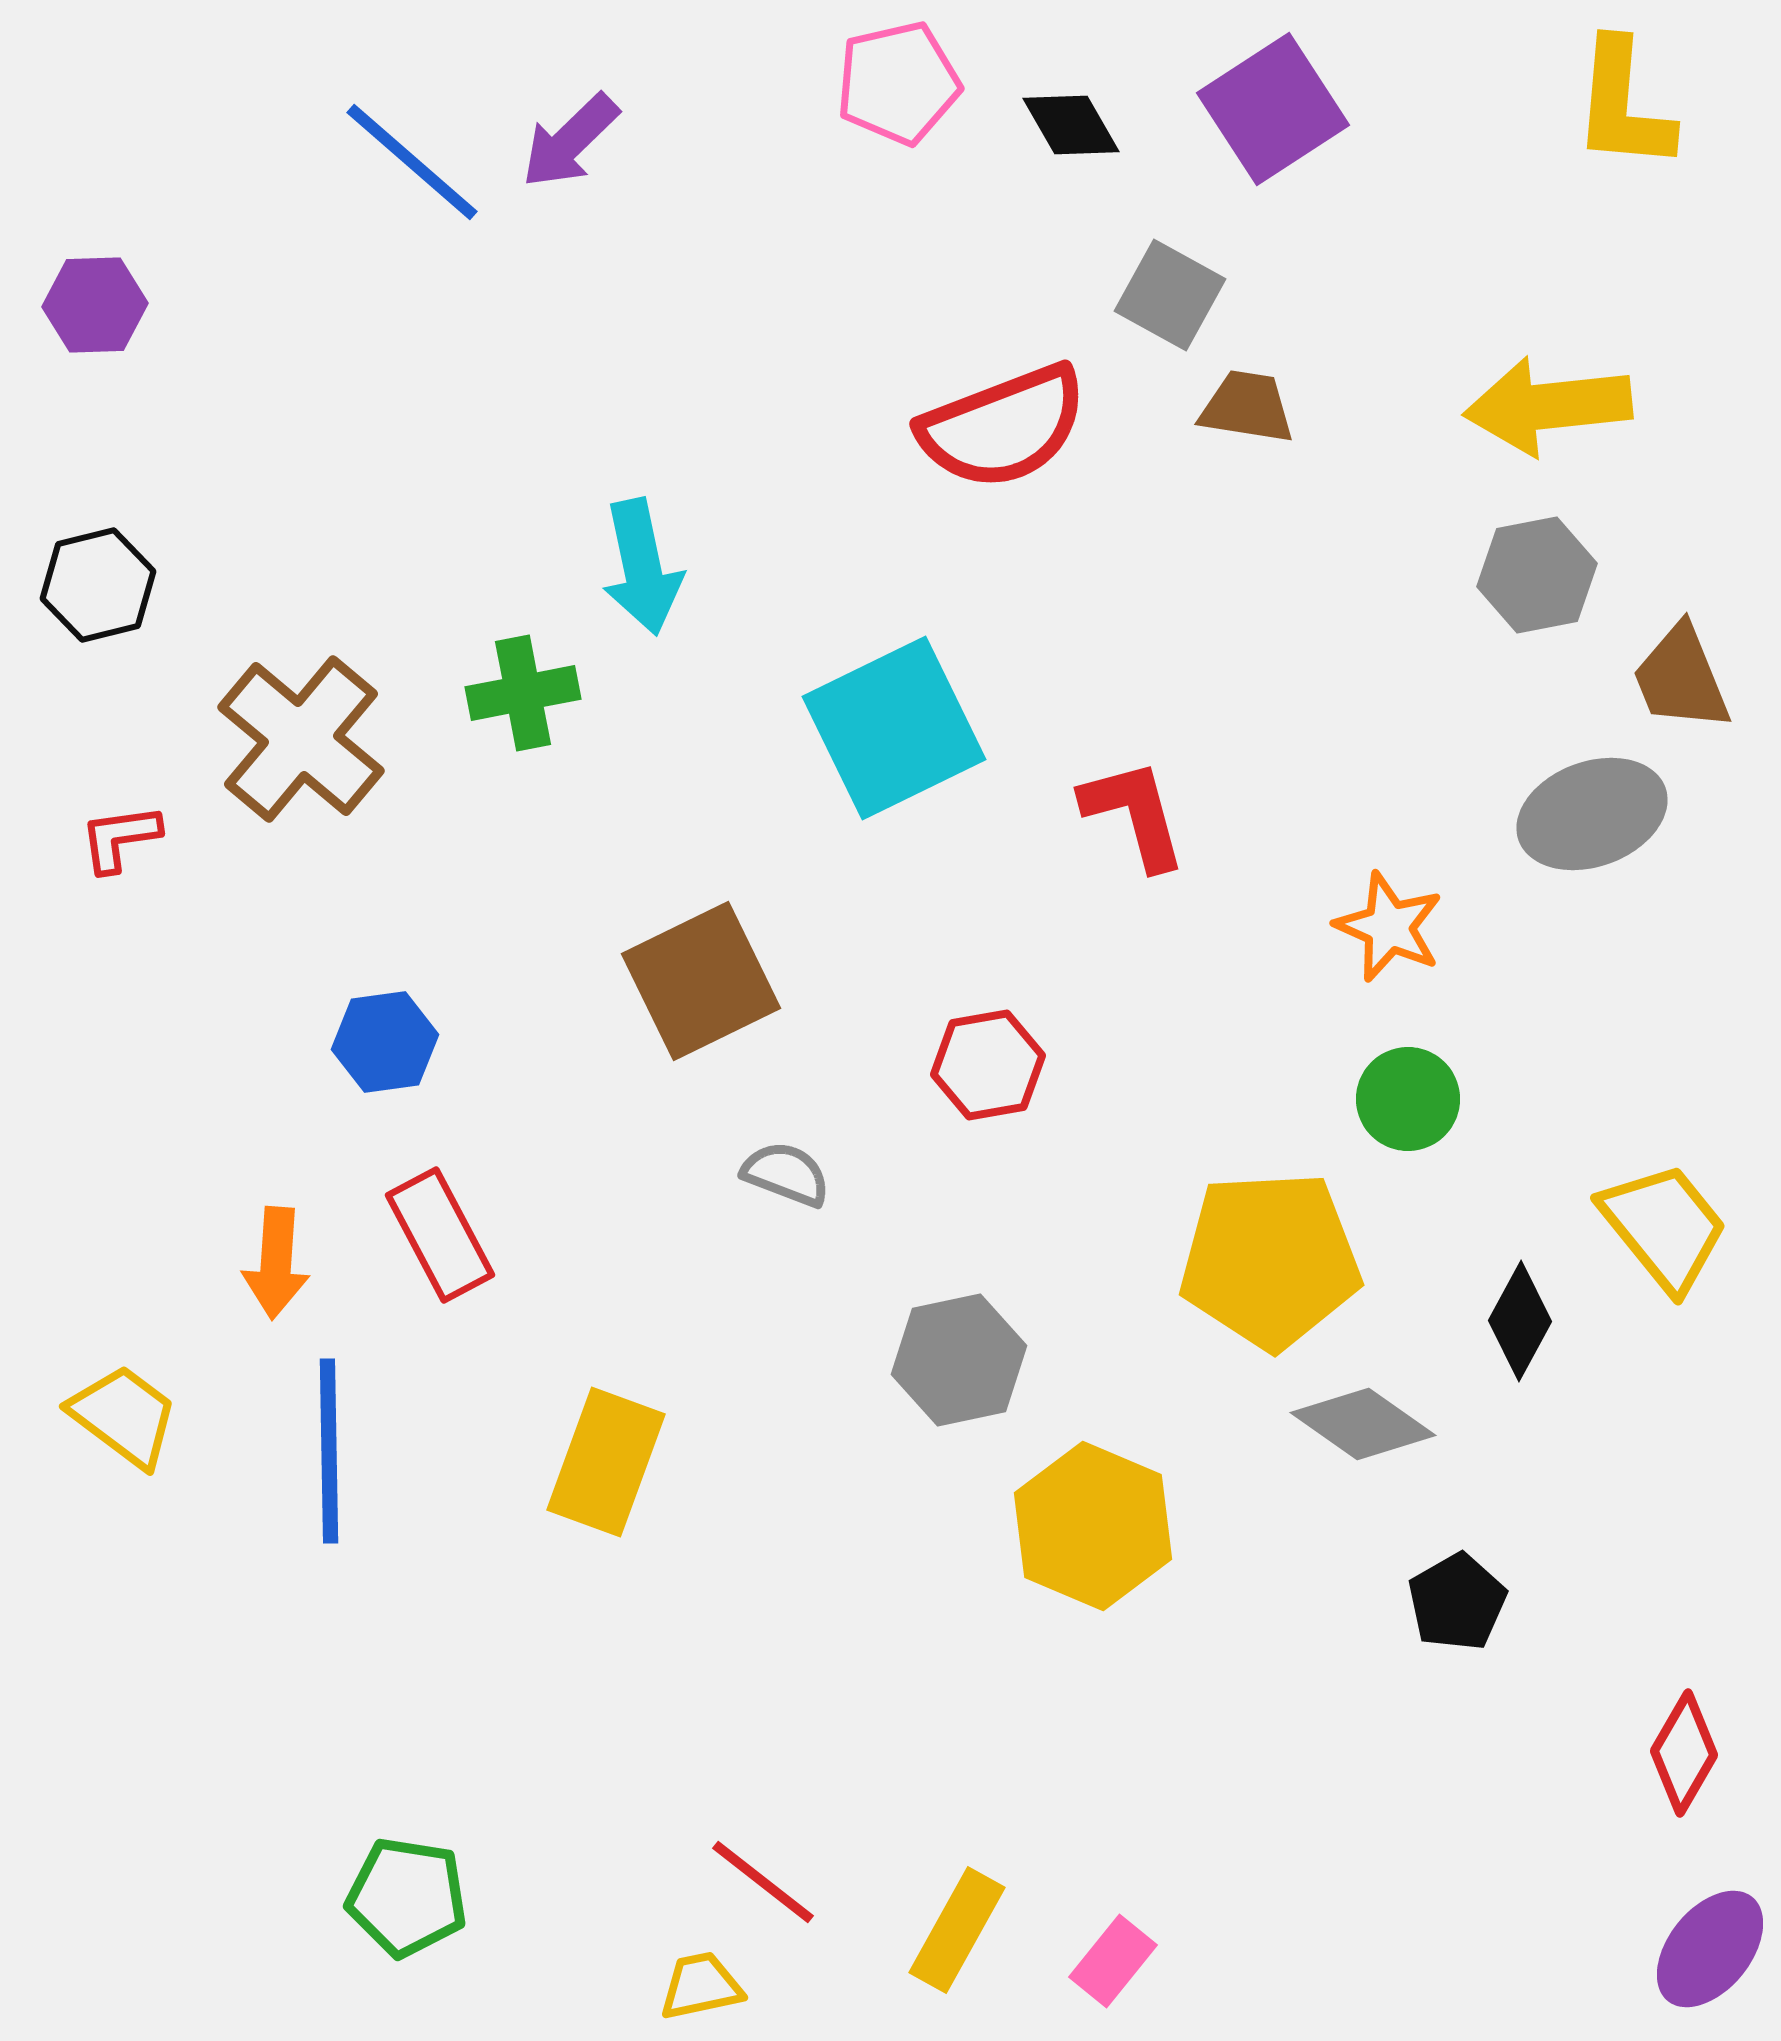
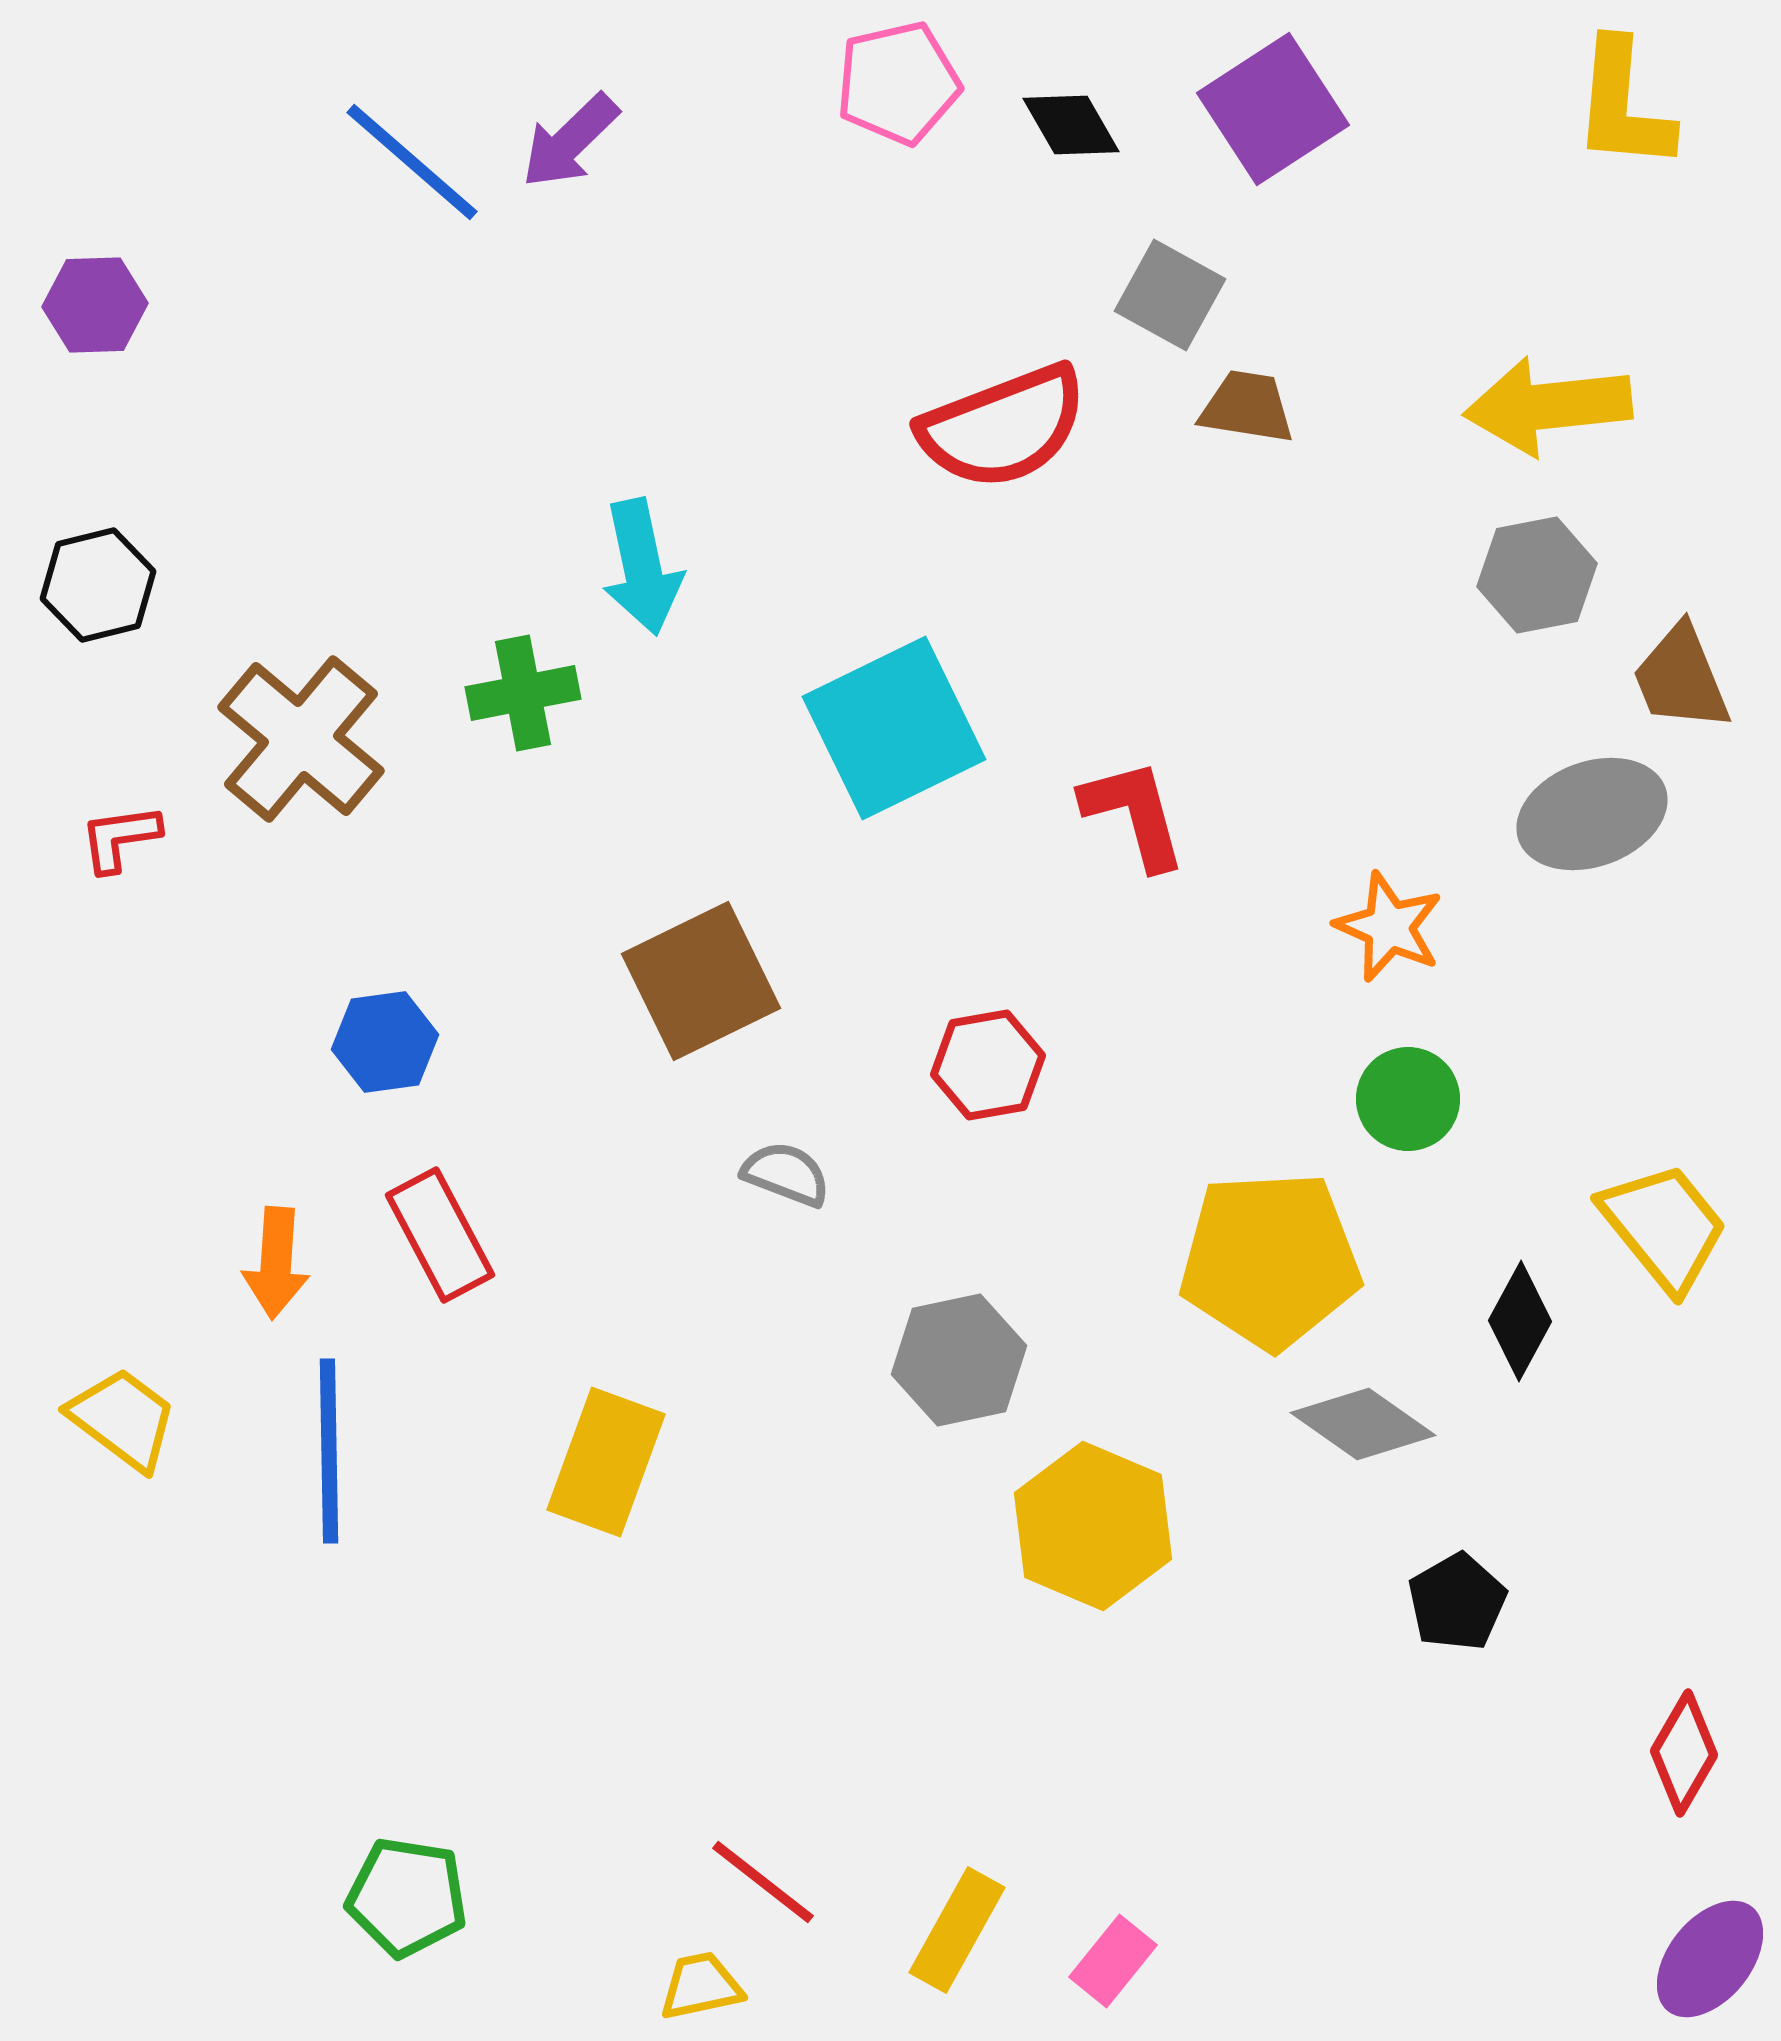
yellow trapezoid at (124, 1416): moved 1 px left, 3 px down
purple ellipse at (1710, 1949): moved 10 px down
